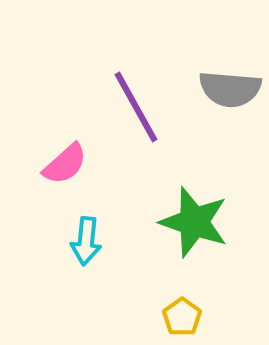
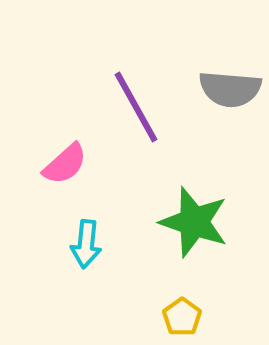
cyan arrow: moved 3 px down
